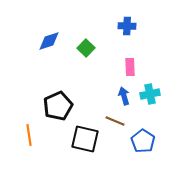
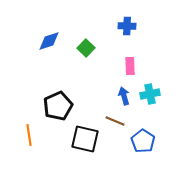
pink rectangle: moved 1 px up
